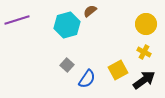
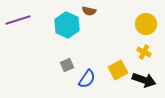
brown semicircle: moved 1 px left; rotated 128 degrees counterclockwise
purple line: moved 1 px right
cyan hexagon: rotated 20 degrees counterclockwise
gray square: rotated 24 degrees clockwise
black arrow: rotated 55 degrees clockwise
